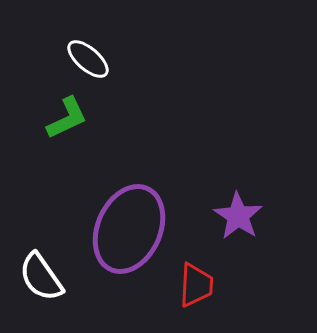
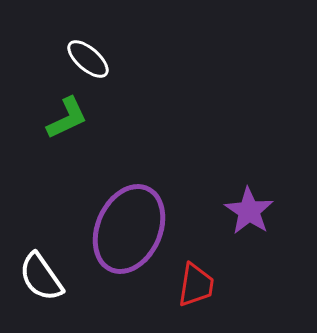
purple star: moved 11 px right, 5 px up
red trapezoid: rotated 6 degrees clockwise
